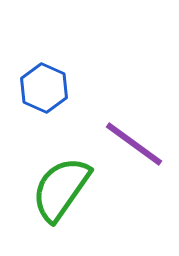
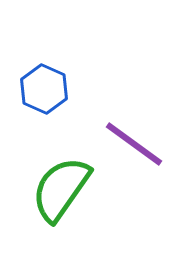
blue hexagon: moved 1 px down
